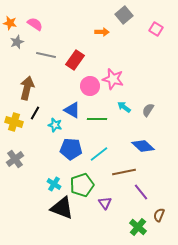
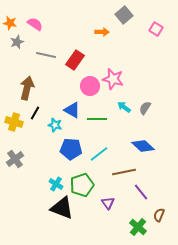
gray semicircle: moved 3 px left, 2 px up
cyan cross: moved 2 px right
purple triangle: moved 3 px right
